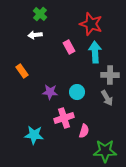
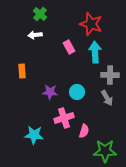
orange rectangle: rotated 32 degrees clockwise
